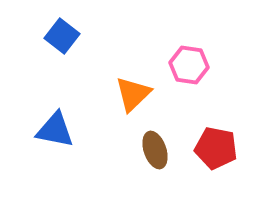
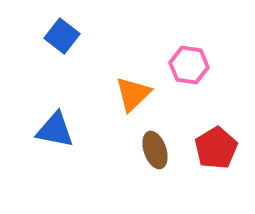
red pentagon: rotated 30 degrees clockwise
